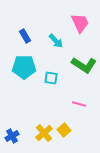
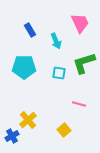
blue rectangle: moved 5 px right, 6 px up
cyan arrow: rotated 21 degrees clockwise
green L-shape: moved 2 px up; rotated 130 degrees clockwise
cyan square: moved 8 px right, 5 px up
yellow cross: moved 16 px left, 13 px up
